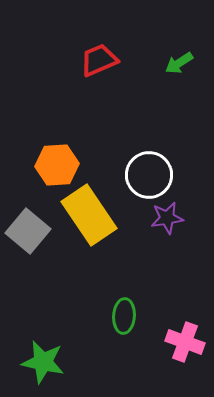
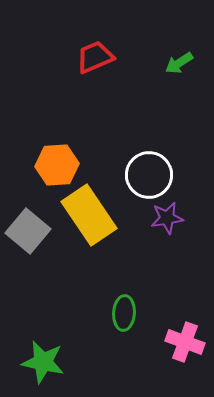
red trapezoid: moved 4 px left, 3 px up
green ellipse: moved 3 px up
